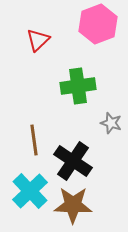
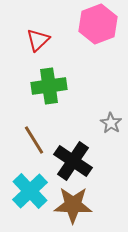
green cross: moved 29 px left
gray star: rotated 15 degrees clockwise
brown line: rotated 24 degrees counterclockwise
